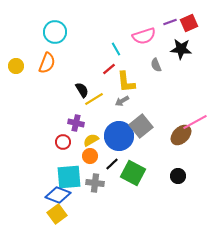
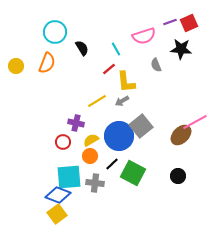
black semicircle: moved 42 px up
yellow line: moved 3 px right, 2 px down
